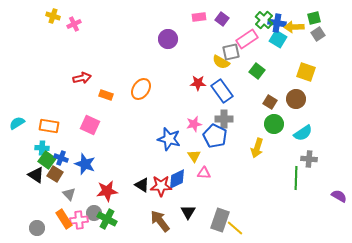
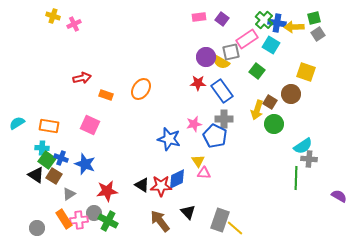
purple circle at (168, 39): moved 38 px right, 18 px down
cyan square at (278, 39): moved 7 px left, 6 px down
brown circle at (296, 99): moved 5 px left, 5 px up
cyan semicircle at (303, 133): moved 13 px down
yellow arrow at (257, 148): moved 38 px up
yellow triangle at (194, 156): moved 4 px right, 5 px down
brown square at (55, 174): moved 1 px left, 2 px down
gray triangle at (69, 194): rotated 40 degrees clockwise
black triangle at (188, 212): rotated 14 degrees counterclockwise
green cross at (107, 219): moved 1 px right, 2 px down
